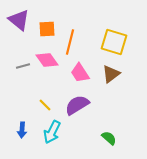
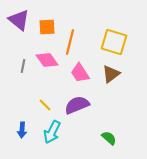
orange square: moved 2 px up
gray line: rotated 64 degrees counterclockwise
purple semicircle: rotated 10 degrees clockwise
